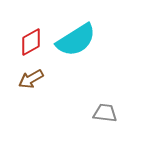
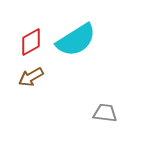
brown arrow: moved 2 px up
